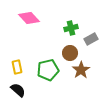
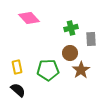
gray rectangle: rotated 64 degrees counterclockwise
green pentagon: rotated 10 degrees clockwise
